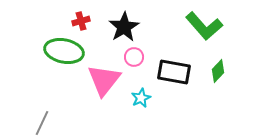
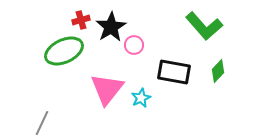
red cross: moved 1 px up
black star: moved 13 px left
green ellipse: rotated 36 degrees counterclockwise
pink circle: moved 12 px up
pink triangle: moved 3 px right, 9 px down
